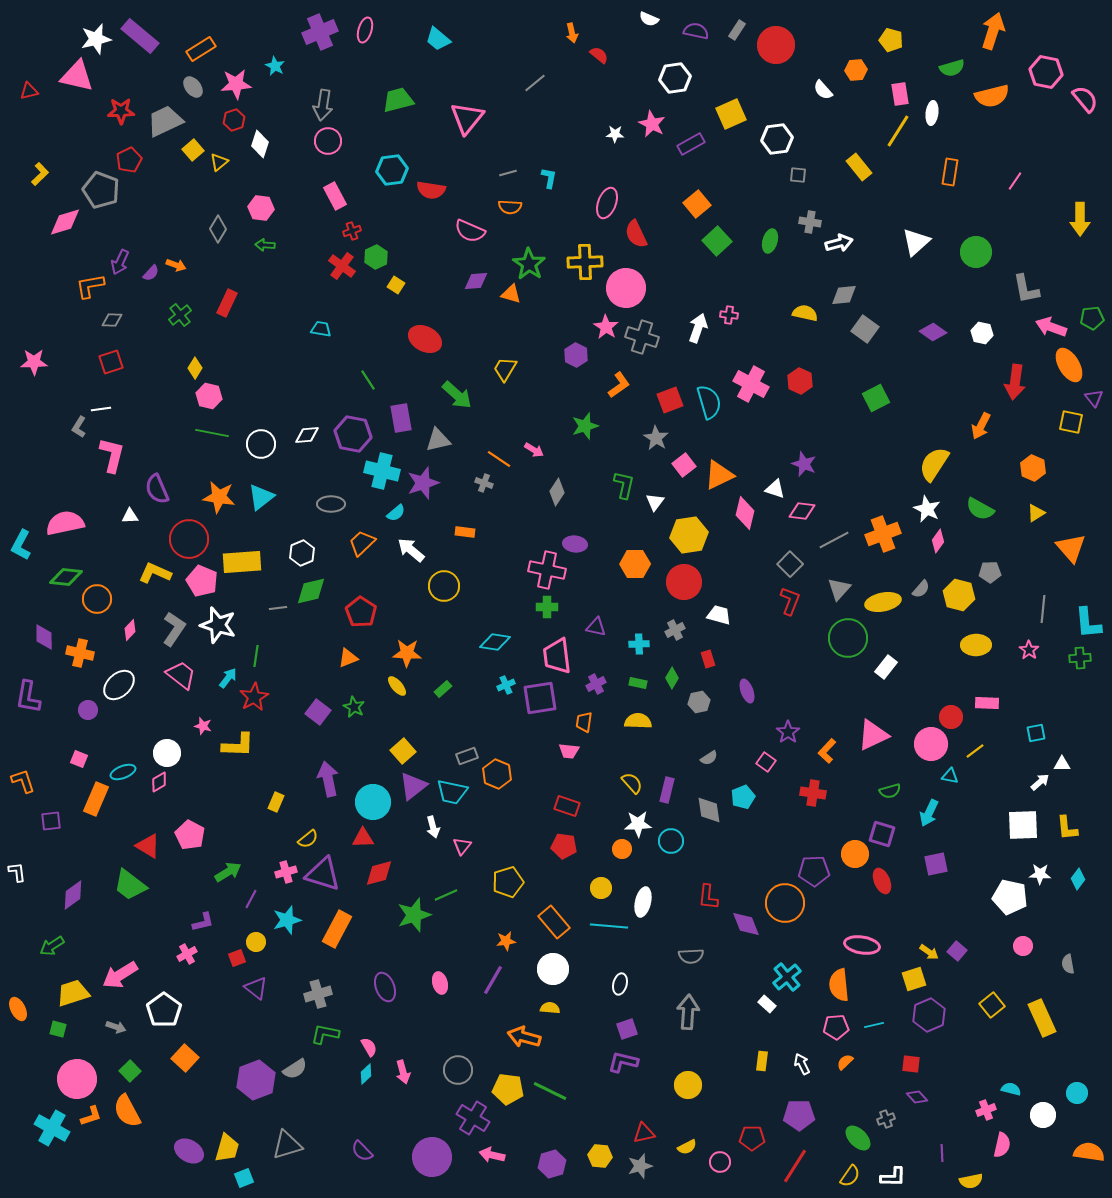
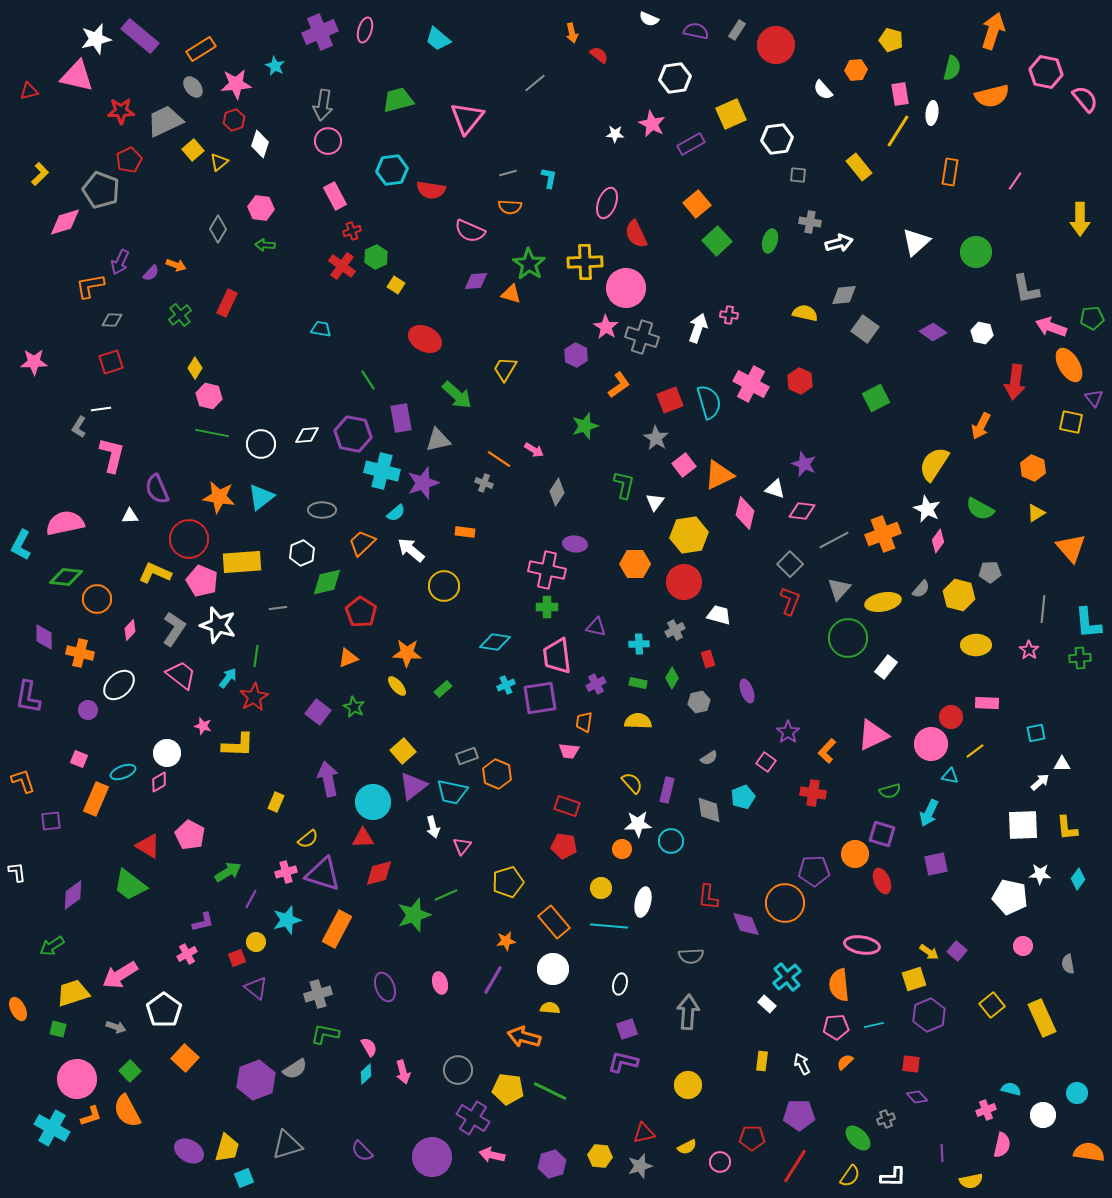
green semicircle at (952, 68): rotated 60 degrees counterclockwise
gray ellipse at (331, 504): moved 9 px left, 6 px down
green diamond at (311, 591): moved 16 px right, 9 px up
